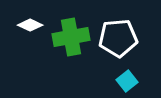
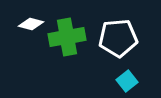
white diamond: moved 1 px right, 1 px up; rotated 10 degrees counterclockwise
green cross: moved 4 px left
